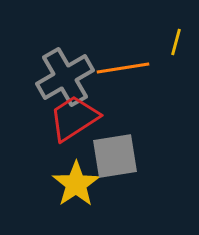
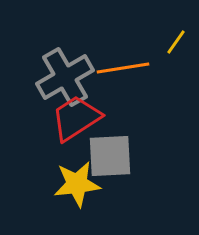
yellow line: rotated 20 degrees clockwise
red trapezoid: moved 2 px right
gray square: moved 5 px left; rotated 6 degrees clockwise
yellow star: moved 1 px right; rotated 27 degrees clockwise
